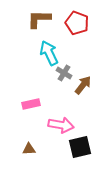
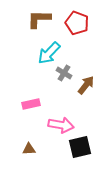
cyan arrow: rotated 110 degrees counterclockwise
brown arrow: moved 3 px right
